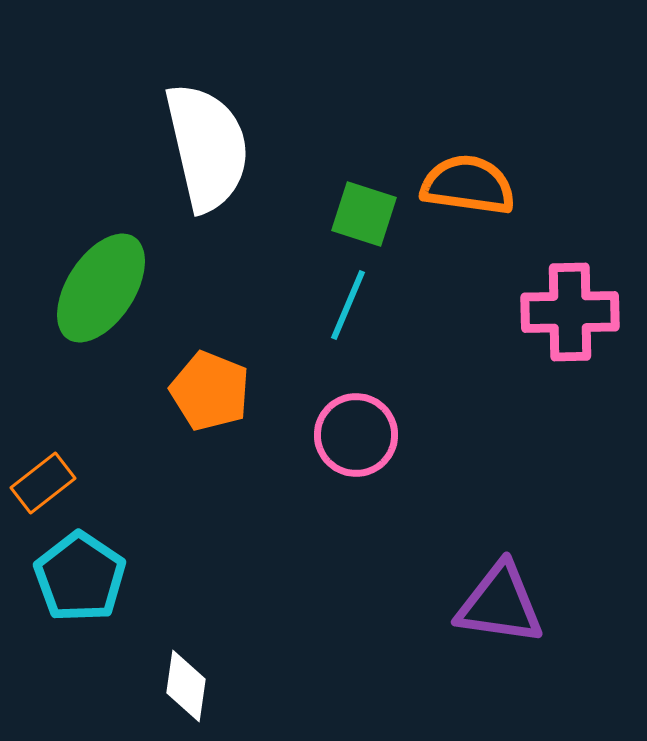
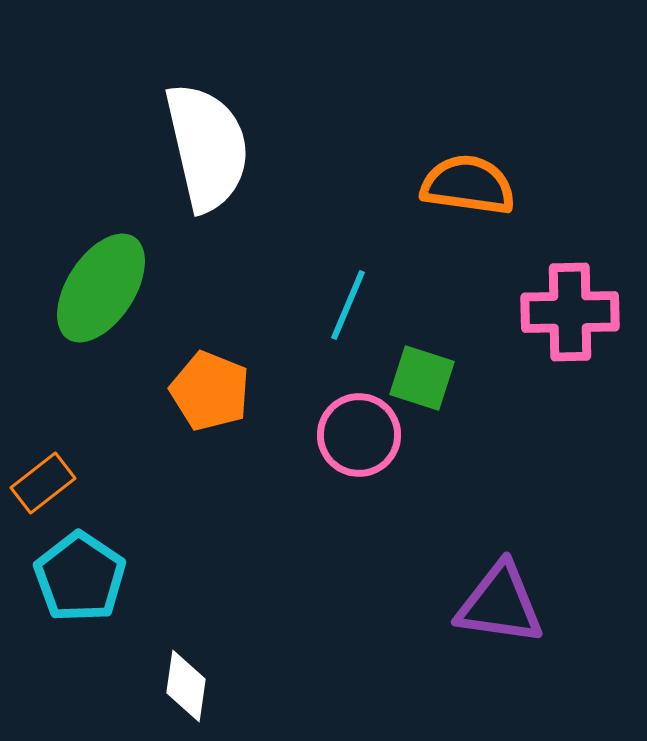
green square: moved 58 px right, 164 px down
pink circle: moved 3 px right
